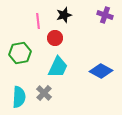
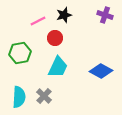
pink line: rotated 70 degrees clockwise
gray cross: moved 3 px down
